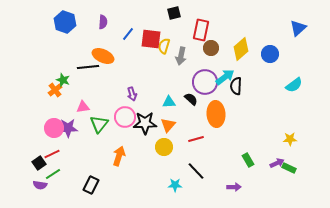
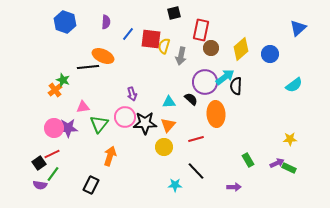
purple semicircle at (103, 22): moved 3 px right
orange arrow at (119, 156): moved 9 px left
green line at (53, 174): rotated 21 degrees counterclockwise
